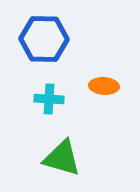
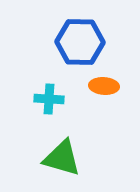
blue hexagon: moved 36 px right, 3 px down
